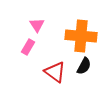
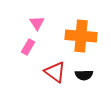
pink triangle: moved 2 px up
black semicircle: moved 9 px down; rotated 60 degrees clockwise
